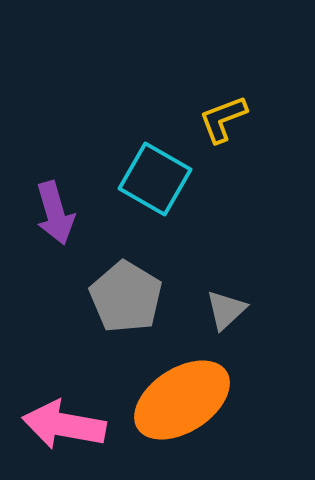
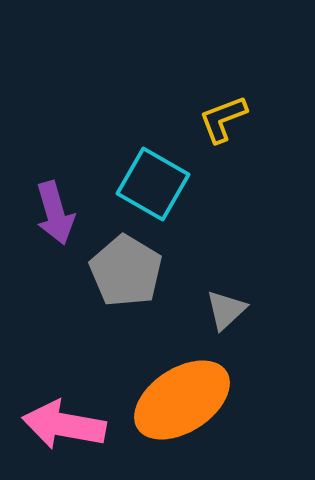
cyan square: moved 2 px left, 5 px down
gray pentagon: moved 26 px up
